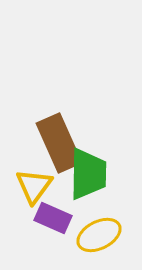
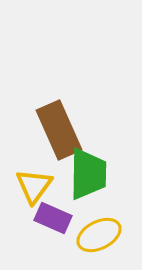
brown rectangle: moved 13 px up
